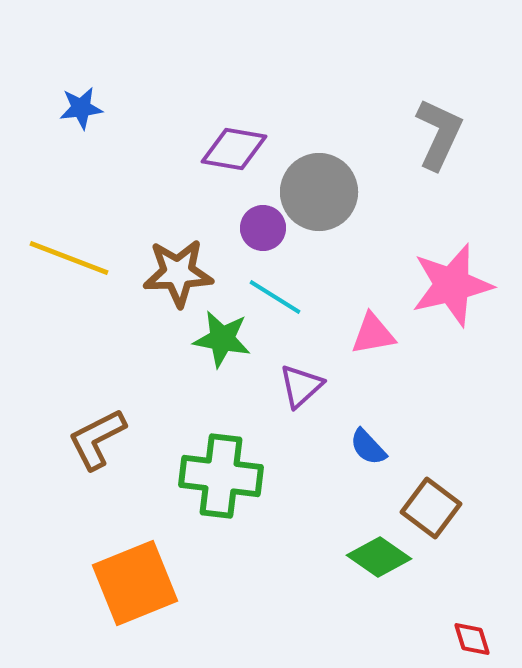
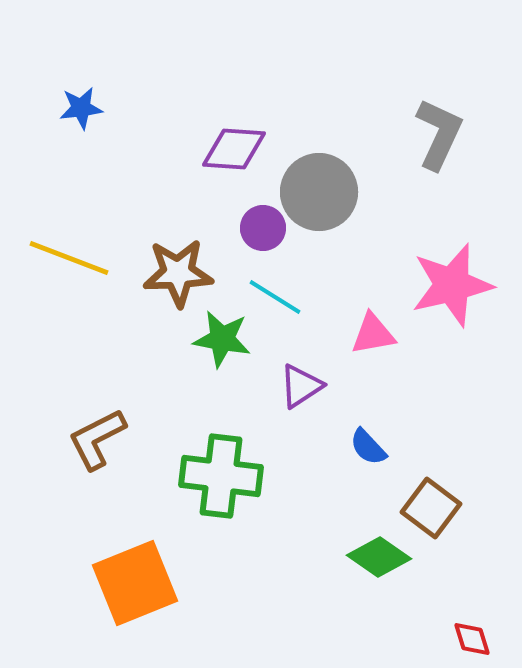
purple diamond: rotated 6 degrees counterclockwise
purple triangle: rotated 9 degrees clockwise
